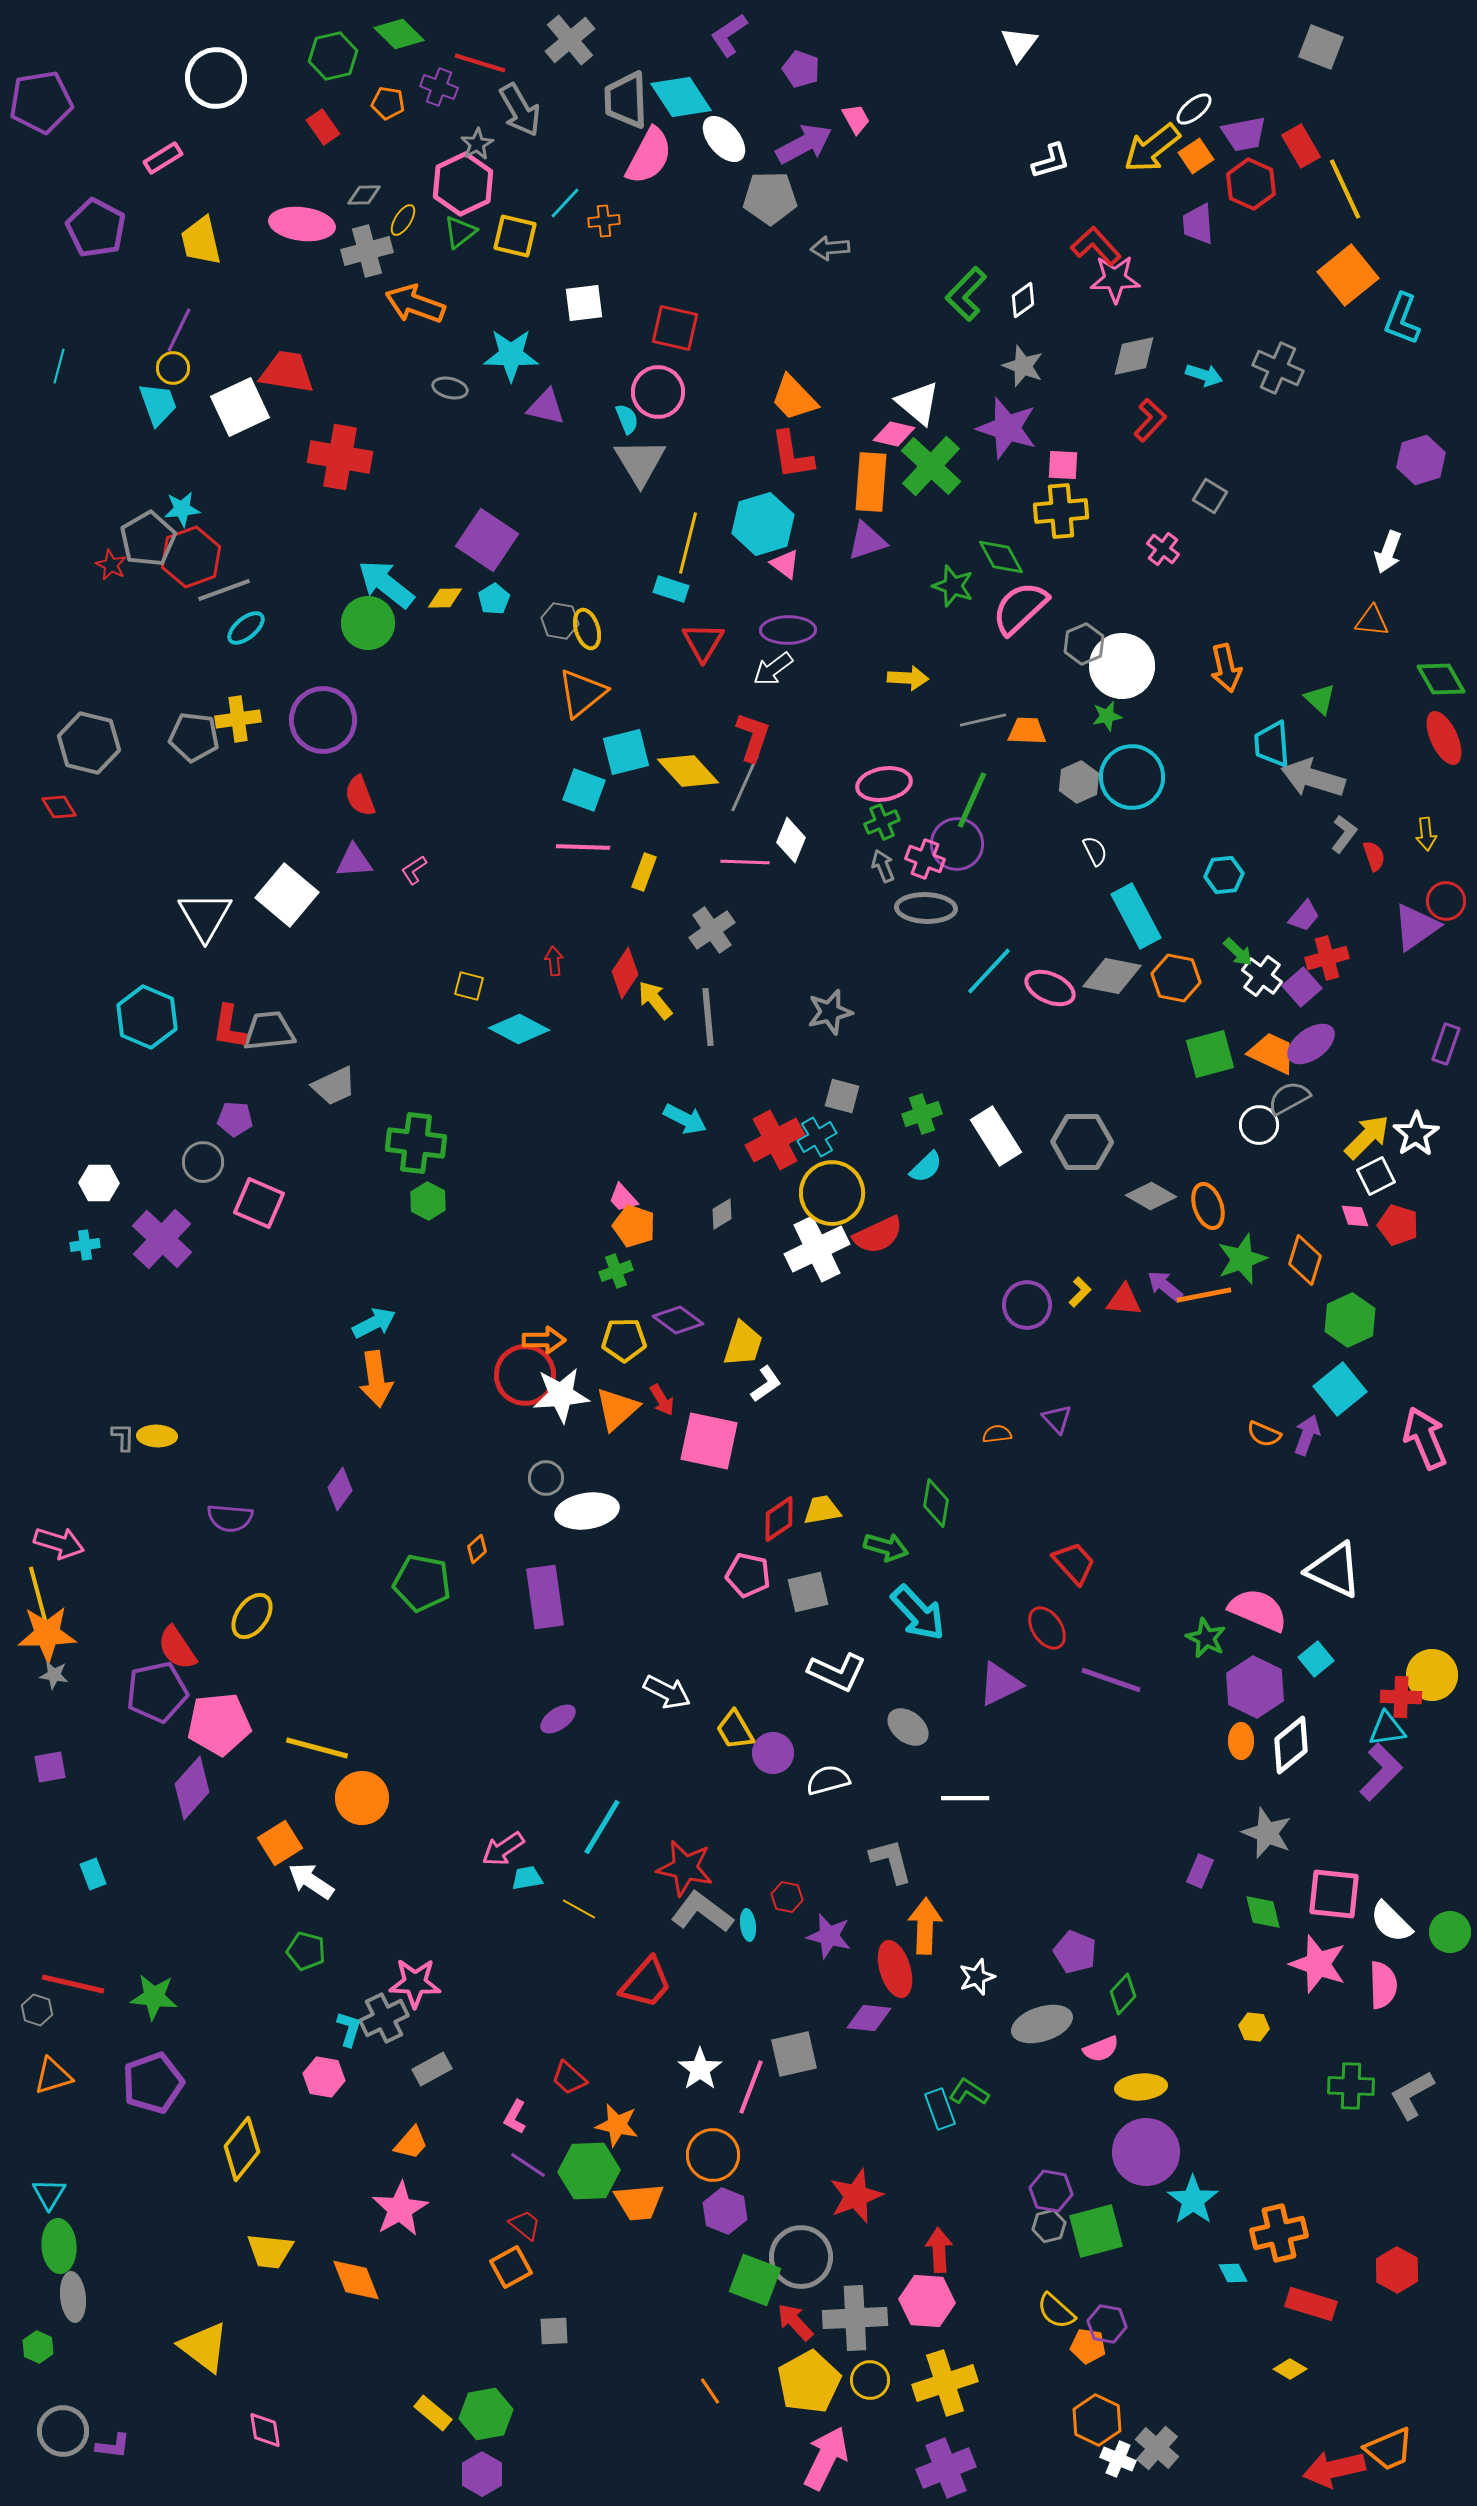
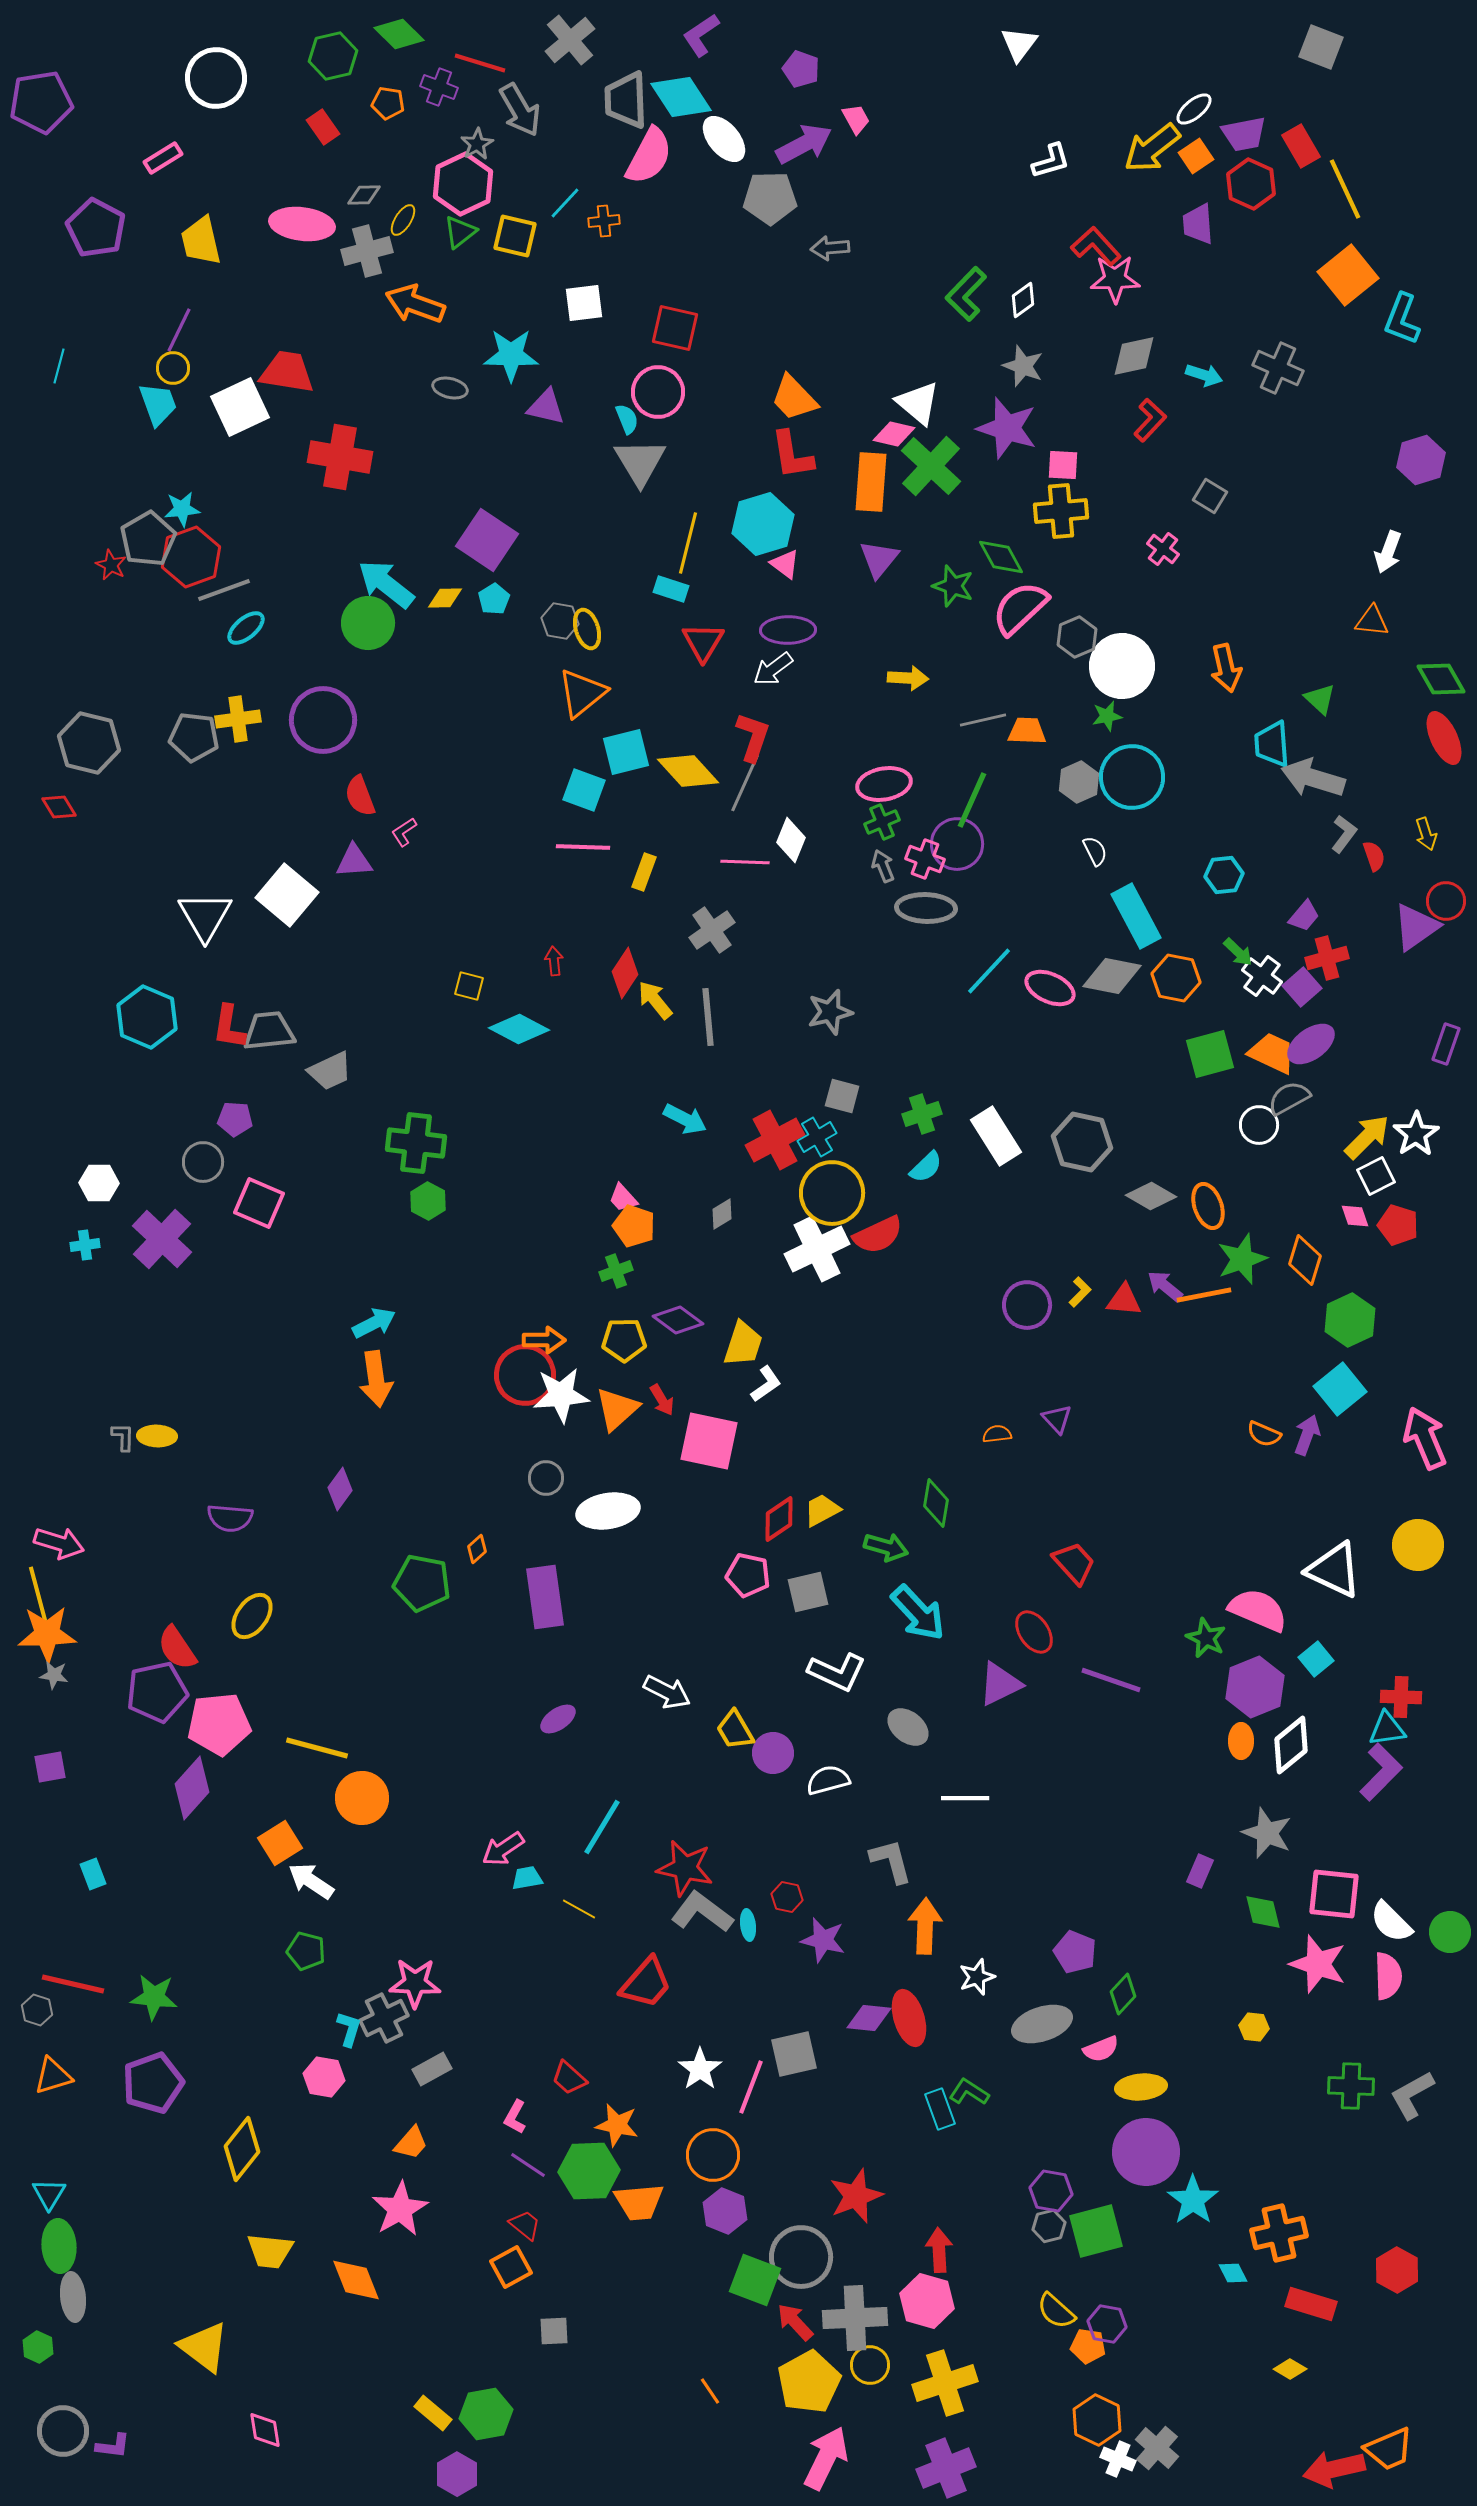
purple L-shape at (729, 35): moved 28 px left
purple triangle at (867, 541): moved 12 px right, 18 px down; rotated 33 degrees counterclockwise
gray hexagon at (1084, 644): moved 7 px left, 7 px up
yellow arrow at (1426, 834): rotated 12 degrees counterclockwise
pink L-shape at (414, 870): moved 10 px left, 38 px up
gray trapezoid at (334, 1086): moved 4 px left, 15 px up
gray hexagon at (1082, 1142): rotated 12 degrees clockwise
yellow trapezoid at (822, 1510): rotated 18 degrees counterclockwise
white ellipse at (587, 1511): moved 21 px right
red ellipse at (1047, 1628): moved 13 px left, 4 px down
yellow circle at (1432, 1675): moved 14 px left, 130 px up
purple hexagon at (1255, 1687): rotated 12 degrees clockwise
purple star at (829, 1936): moved 6 px left, 4 px down
red ellipse at (895, 1969): moved 14 px right, 49 px down
pink semicircle at (1383, 1985): moved 5 px right, 9 px up
pink hexagon at (927, 2301): rotated 12 degrees clockwise
yellow circle at (870, 2380): moved 15 px up
purple hexagon at (482, 2474): moved 25 px left
